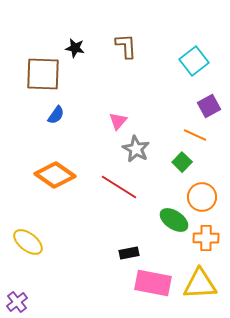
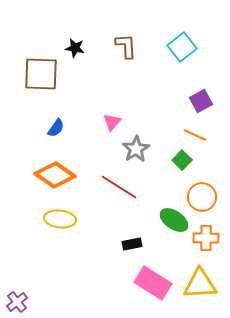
cyan square: moved 12 px left, 14 px up
brown square: moved 2 px left
purple square: moved 8 px left, 5 px up
blue semicircle: moved 13 px down
pink triangle: moved 6 px left, 1 px down
gray star: rotated 12 degrees clockwise
green square: moved 2 px up
yellow ellipse: moved 32 px right, 23 px up; rotated 32 degrees counterclockwise
black rectangle: moved 3 px right, 9 px up
pink rectangle: rotated 21 degrees clockwise
